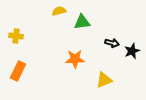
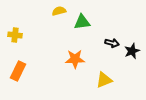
yellow cross: moved 1 px left, 1 px up
